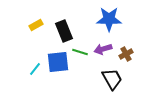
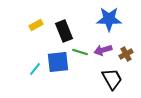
purple arrow: moved 1 px down
